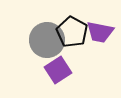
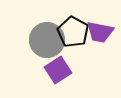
black pentagon: moved 1 px right
